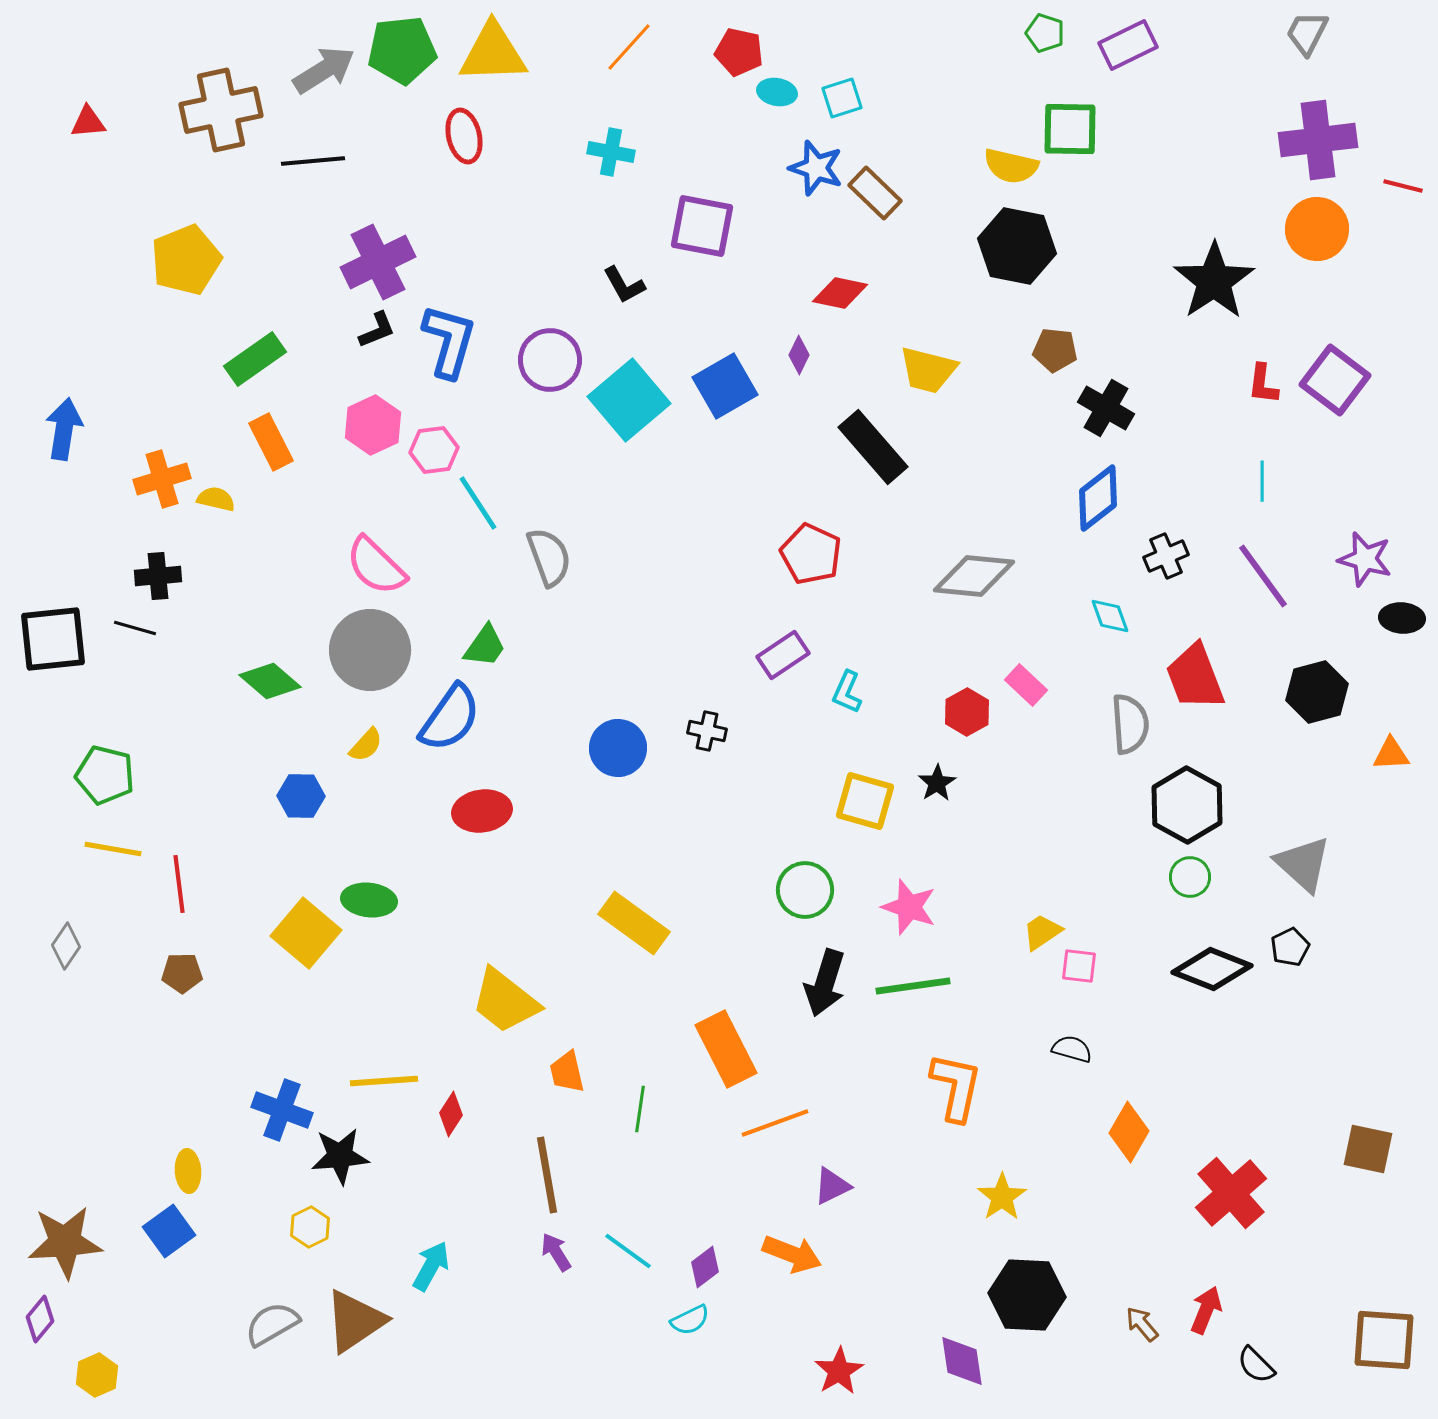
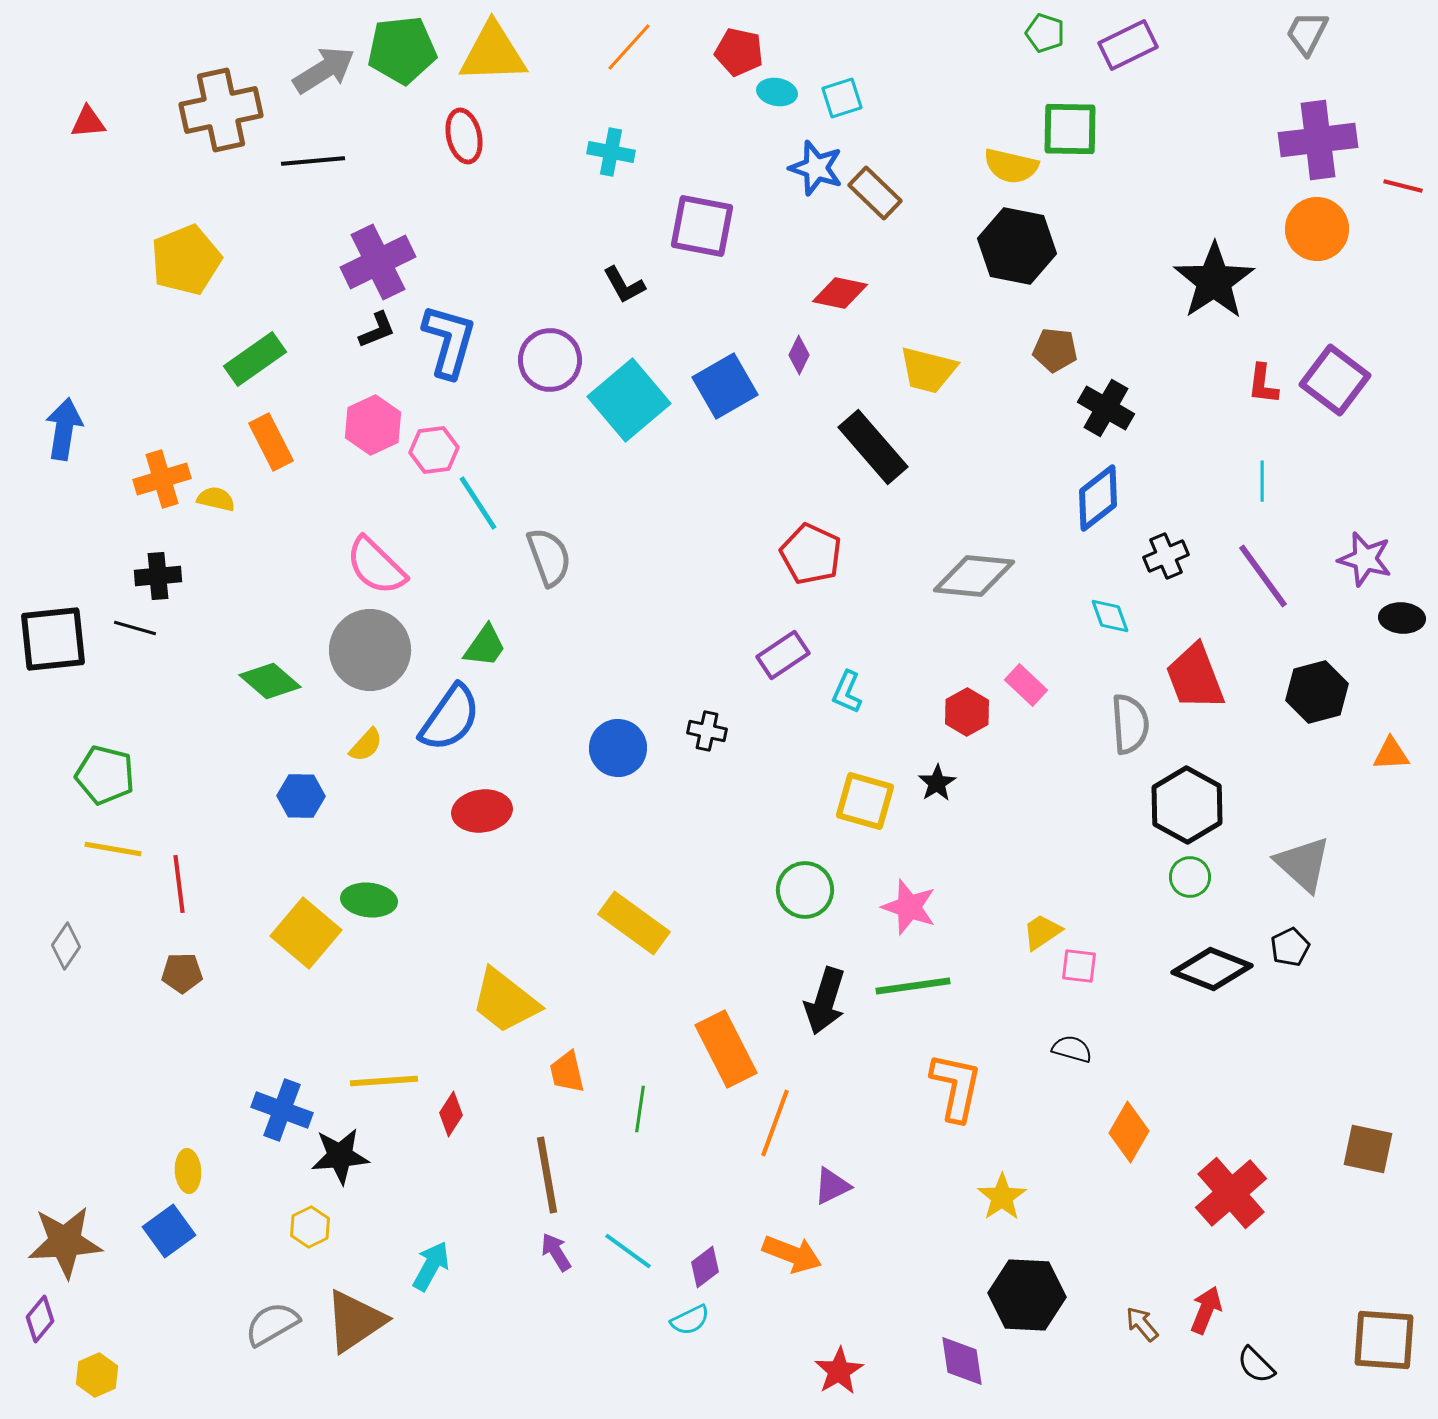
black arrow at (825, 983): moved 18 px down
orange line at (775, 1123): rotated 50 degrees counterclockwise
